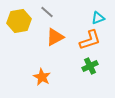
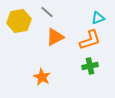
green cross: rotated 14 degrees clockwise
